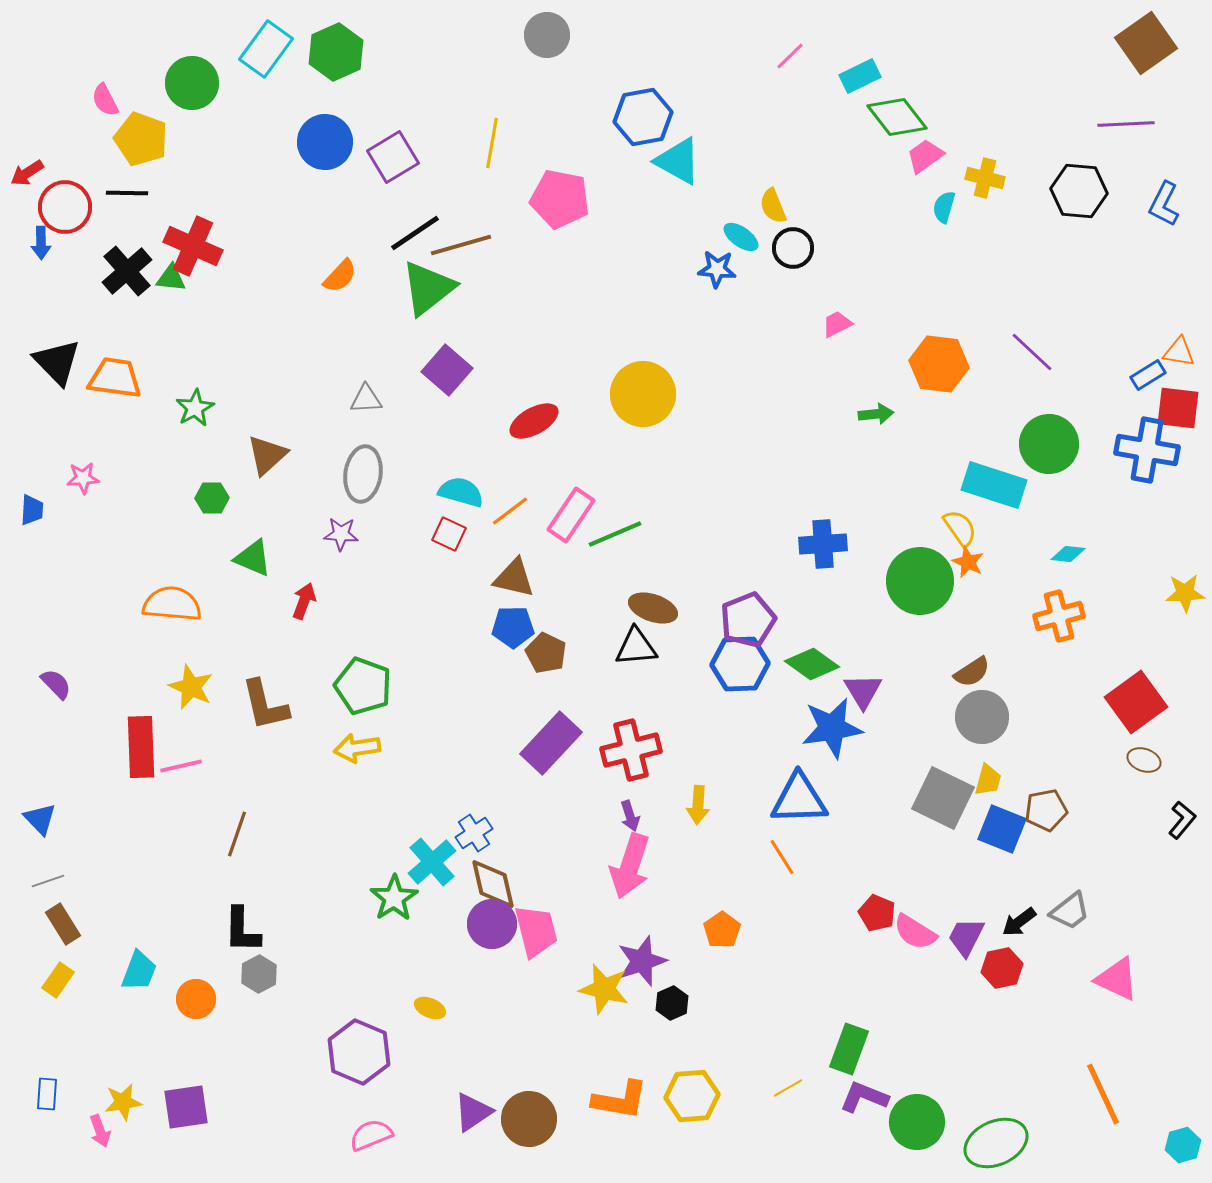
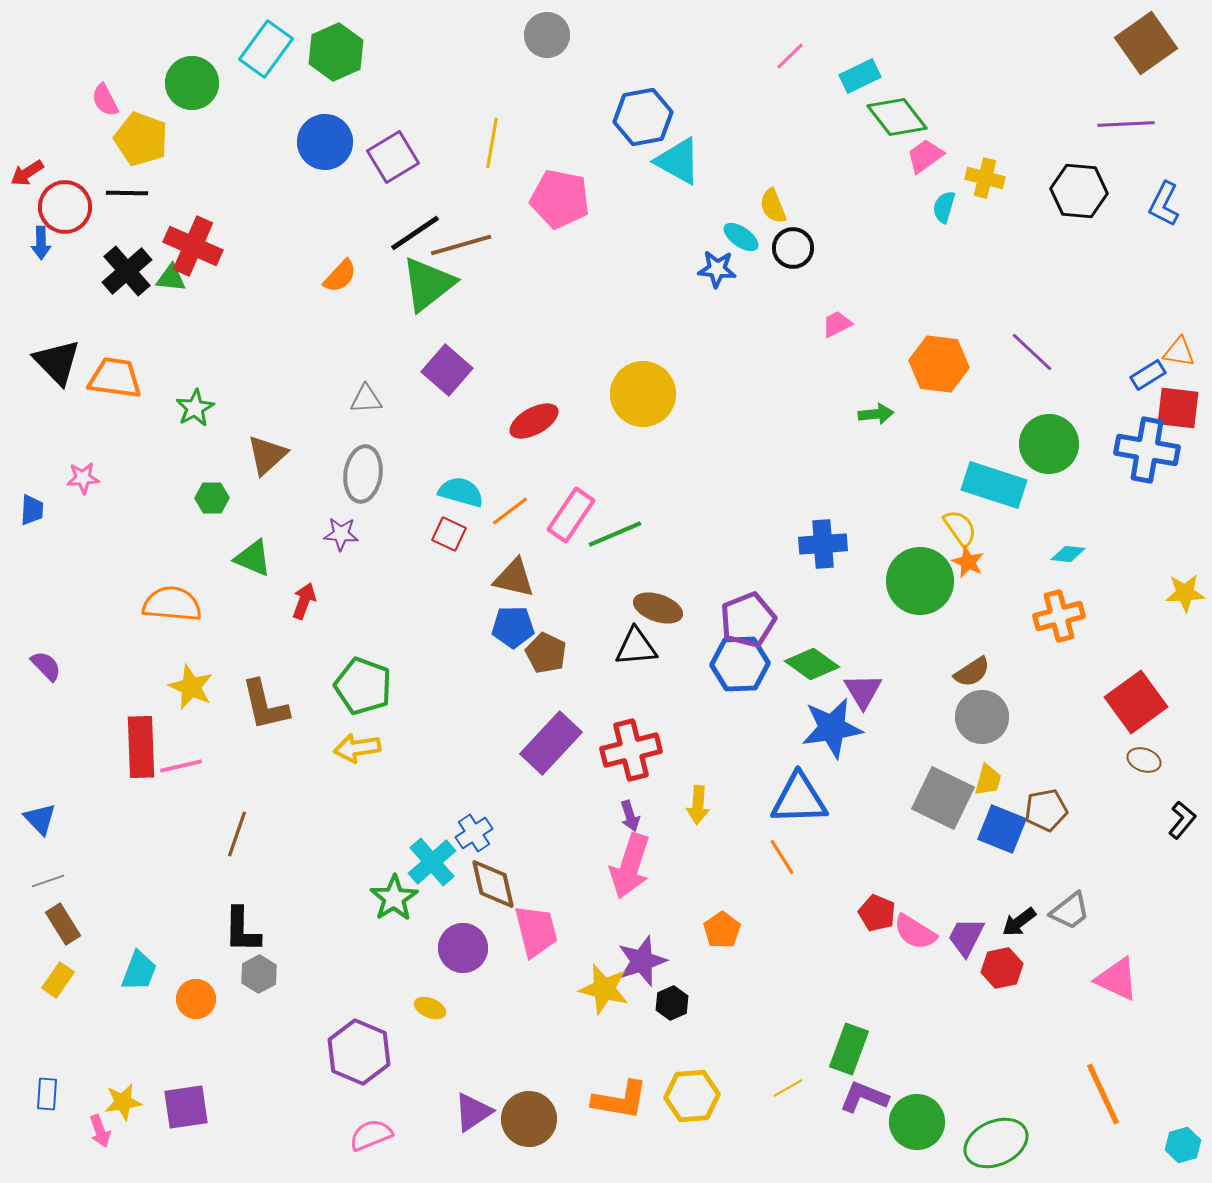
green triangle at (428, 288): moved 4 px up
brown ellipse at (653, 608): moved 5 px right
purple semicircle at (56, 684): moved 10 px left, 18 px up
purple circle at (492, 924): moved 29 px left, 24 px down
